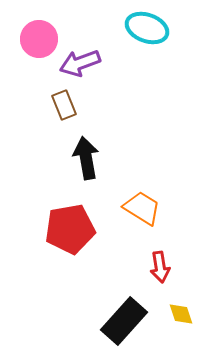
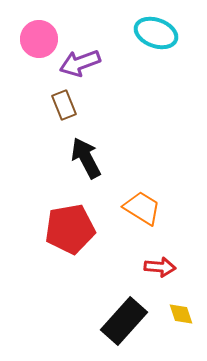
cyan ellipse: moved 9 px right, 5 px down
black arrow: rotated 18 degrees counterclockwise
red arrow: rotated 76 degrees counterclockwise
